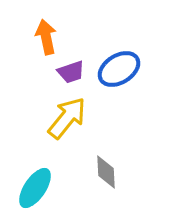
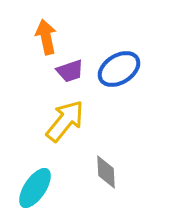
purple trapezoid: moved 1 px left, 1 px up
yellow arrow: moved 2 px left, 3 px down
